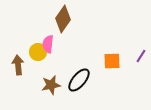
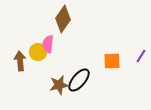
brown arrow: moved 2 px right, 4 px up
brown star: moved 8 px right
